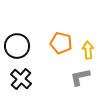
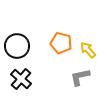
yellow arrow: rotated 36 degrees counterclockwise
